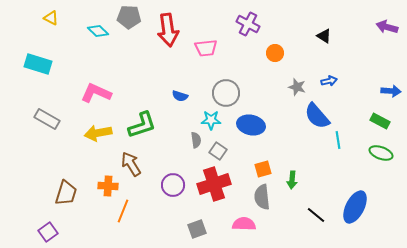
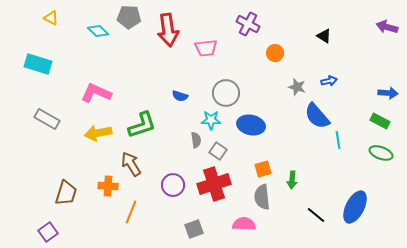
blue arrow at (391, 91): moved 3 px left, 2 px down
orange line at (123, 211): moved 8 px right, 1 px down
gray square at (197, 229): moved 3 px left
